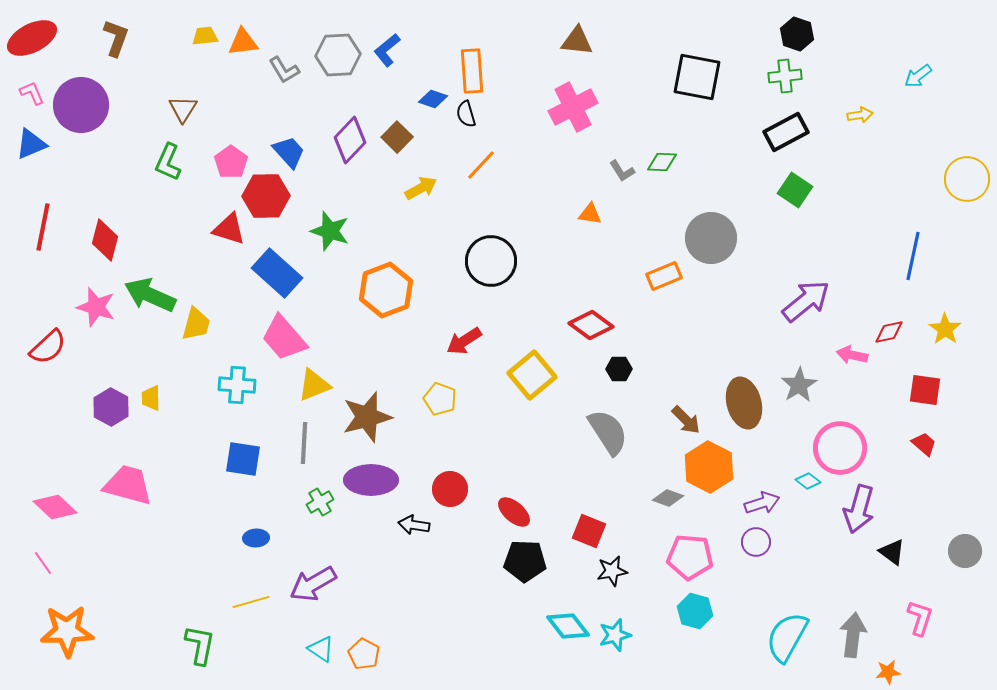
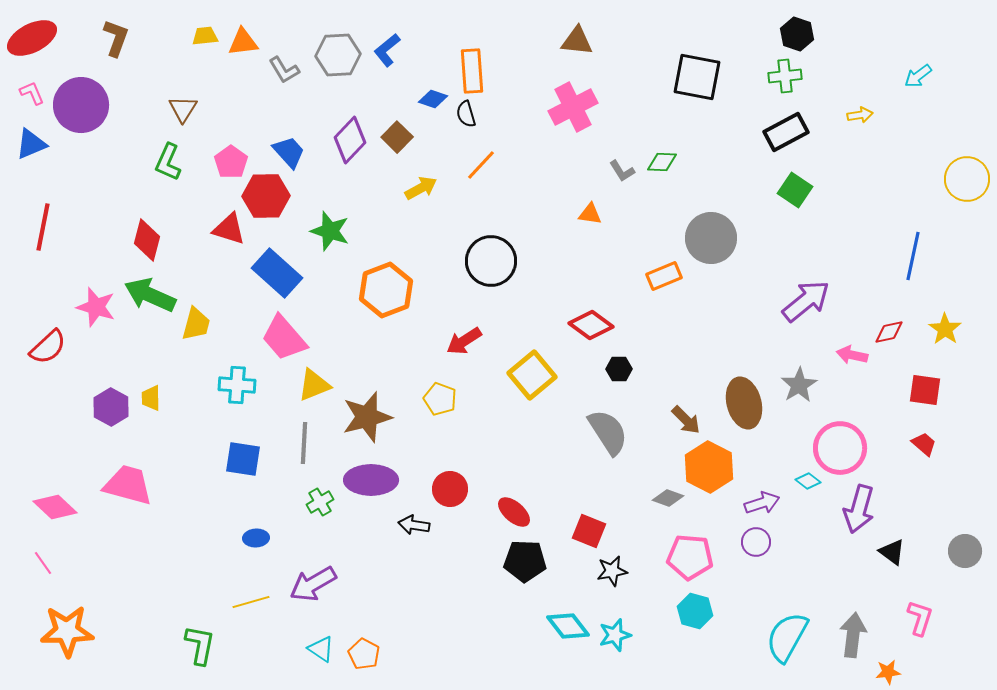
red diamond at (105, 240): moved 42 px right
